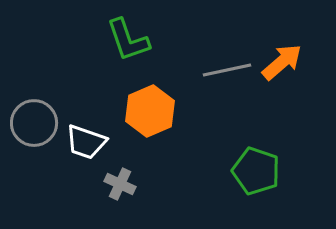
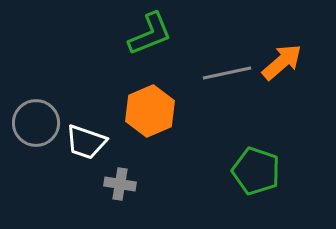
green L-shape: moved 22 px right, 6 px up; rotated 93 degrees counterclockwise
gray line: moved 3 px down
gray circle: moved 2 px right
gray cross: rotated 16 degrees counterclockwise
